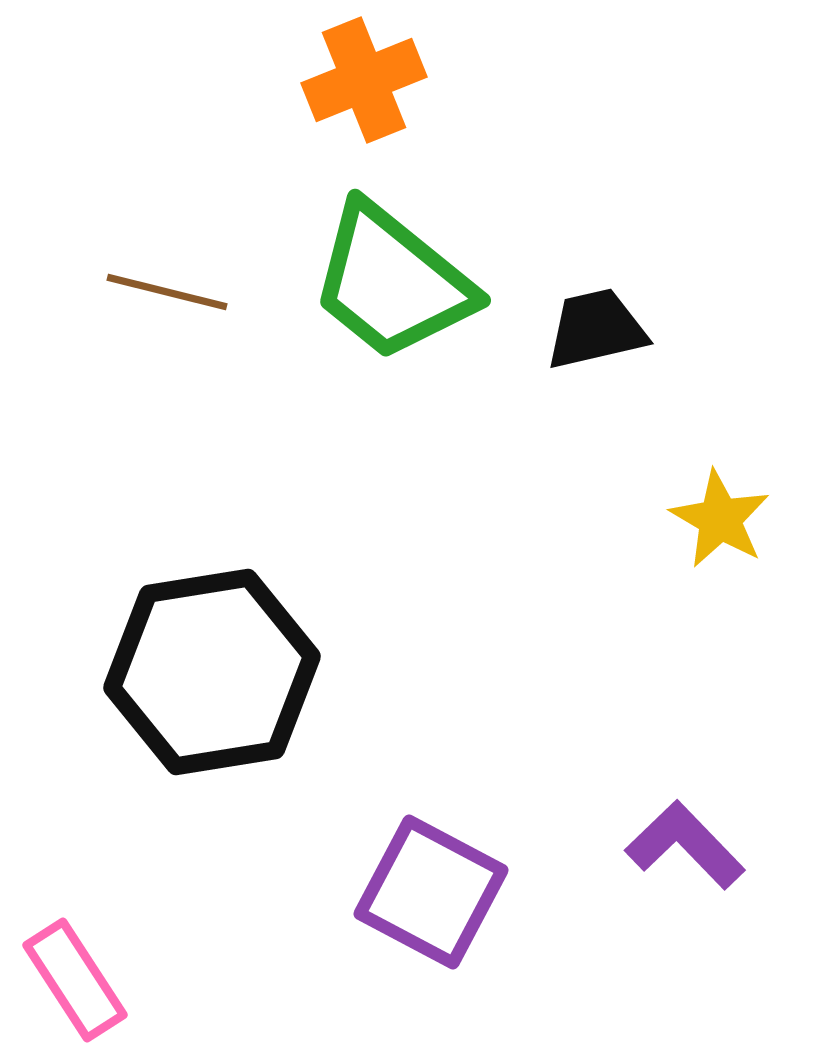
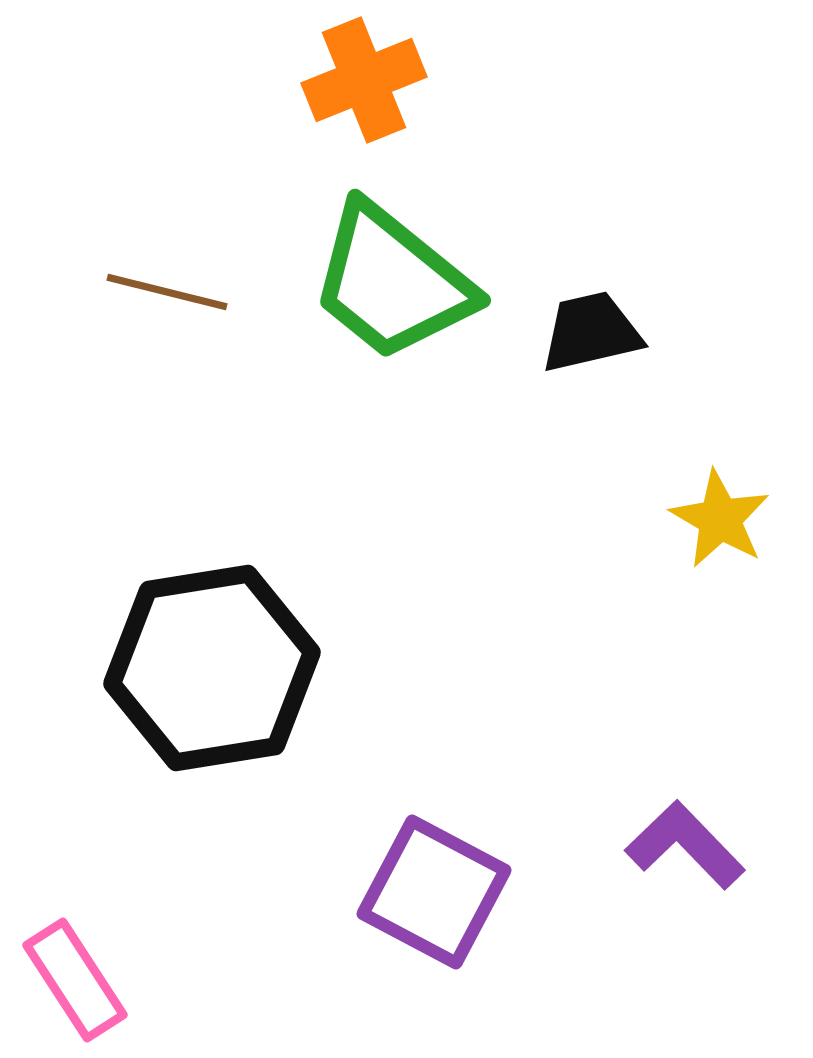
black trapezoid: moved 5 px left, 3 px down
black hexagon: moved 4 px up
purple square: moved 3 px right
